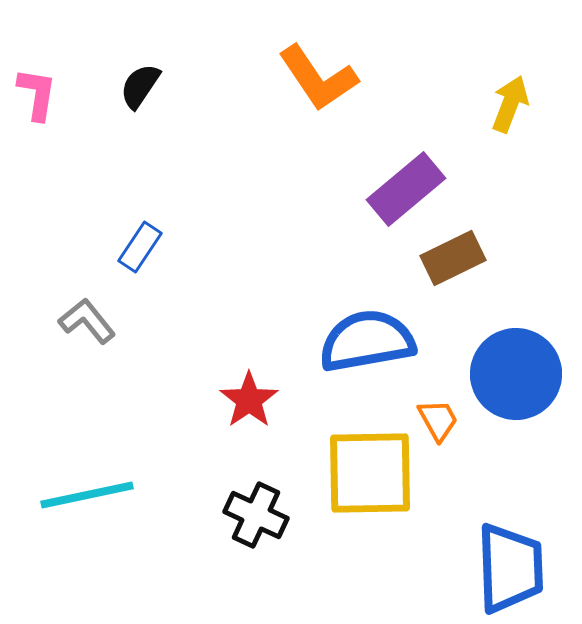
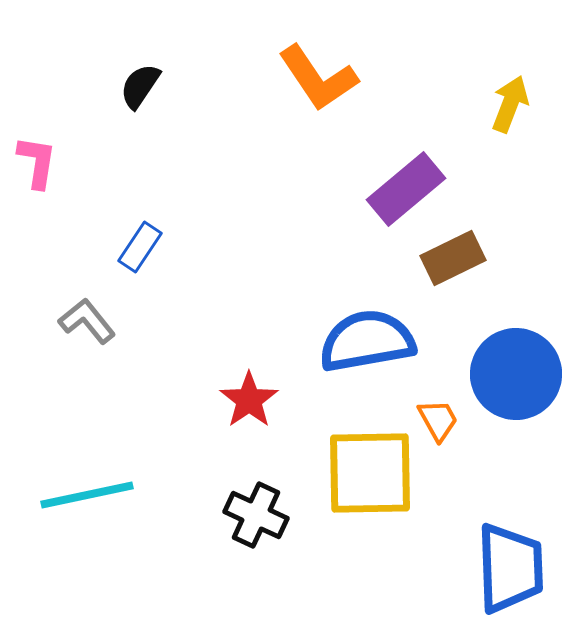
pink L-shape: moved 68 px down
